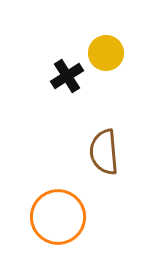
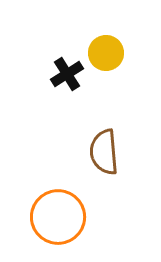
black cross: moved 2 px up
